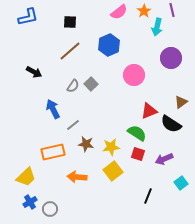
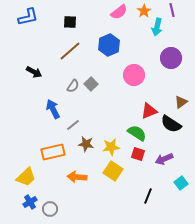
yellow square: rotated 18 degrees counterclockwise
